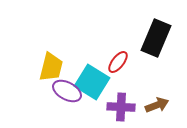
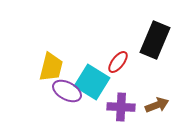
black rectangle: moved 1 px left, 2 px down
